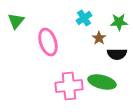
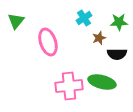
brown star: rotated 16 degrees clockwise
